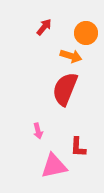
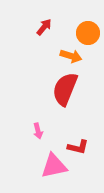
orange circle: moved 2 px right
red L-shape: rotated 80 degrees counterclockwise
